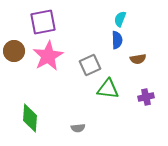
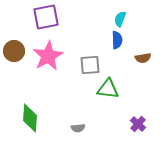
purple square: moved 3 px right, 5 px up
brown semicircle: moved 5 px right, 1 px up
gray square: rotated 20 degrees clockwise
purple cross: moved 8 px left, 27 px down; rotated 35 degrees counterclockwise
